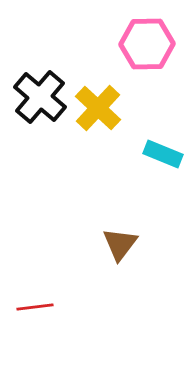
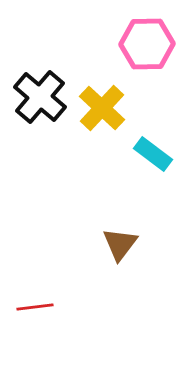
yellow cross: moved 4 px right
cyan rectangle: moved 10 px left; rotated 15 degrees clockwise
